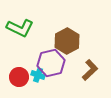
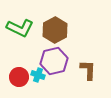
brown hexagon: moved 12 px left, 11 px up
purple hexagon: moved 3 px right, 2 px up
brown L-shape: moved 2 px left; rotated 45 degrees counterclockwise
